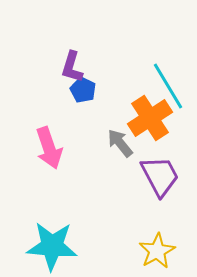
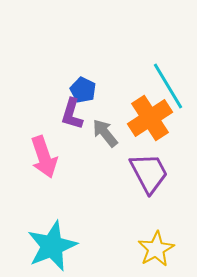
purple L-shape: moved 47 px down
gray arrow: moved 15 px left, 10 px up
pink arrow: moved 5 px left, 9 px down
purple trapezoid: moved 11 px left, 3 px up
cyan star: rotated 27 degrees counterclockwise
yellow star: moved 1 px left, 2 px up
